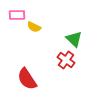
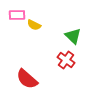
yellow semicircle: moved 2 px up
green triangle: moved 1 px left, 3 px up
red semicircle: rotated 15 degrees counterclockwise
